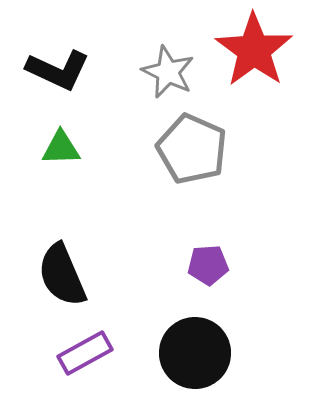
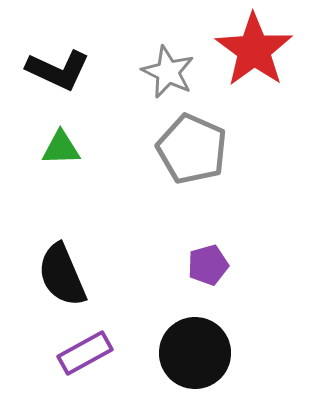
purple pentagon: rotated 12 degrees counterclockwise
